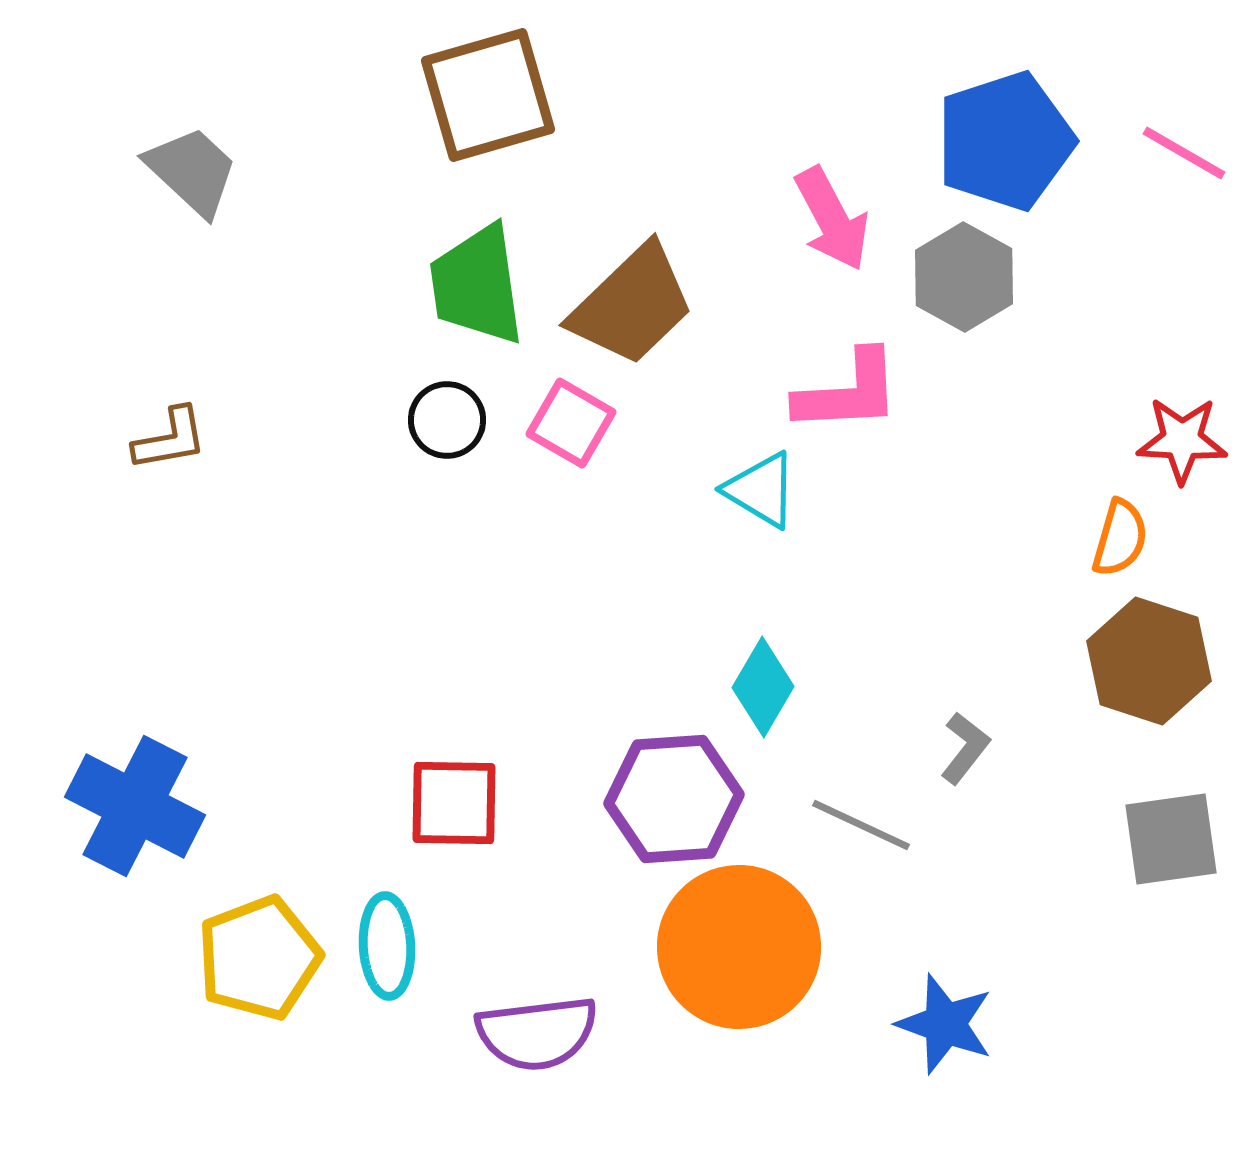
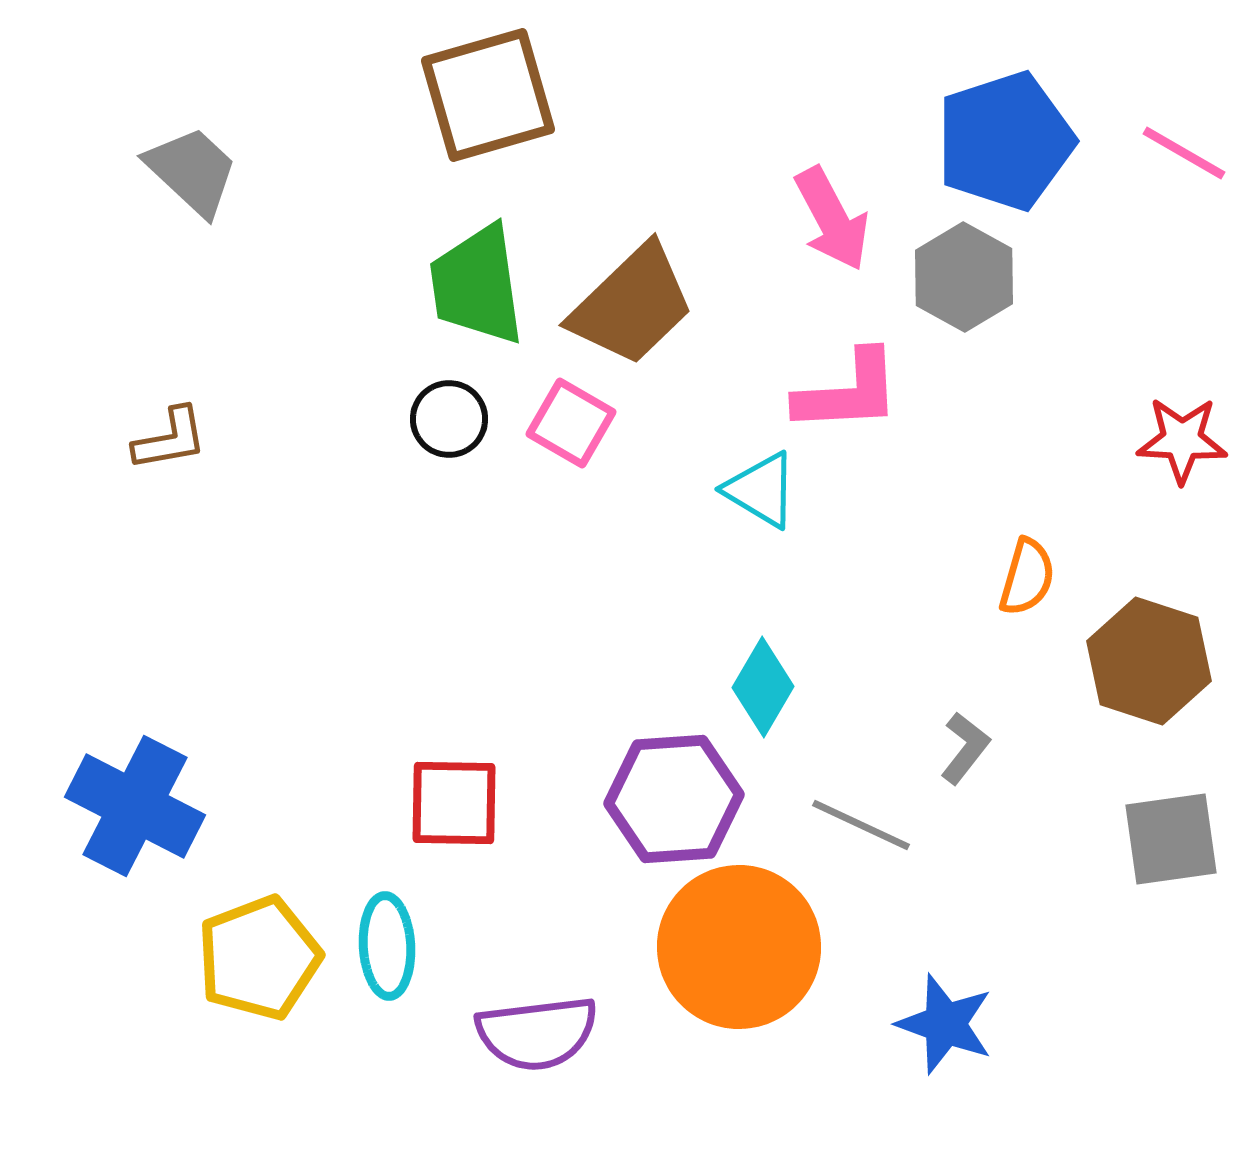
black circle: moved 2 px right, 1 px up
orange semicircle: moved 93 px left, 39 px down
